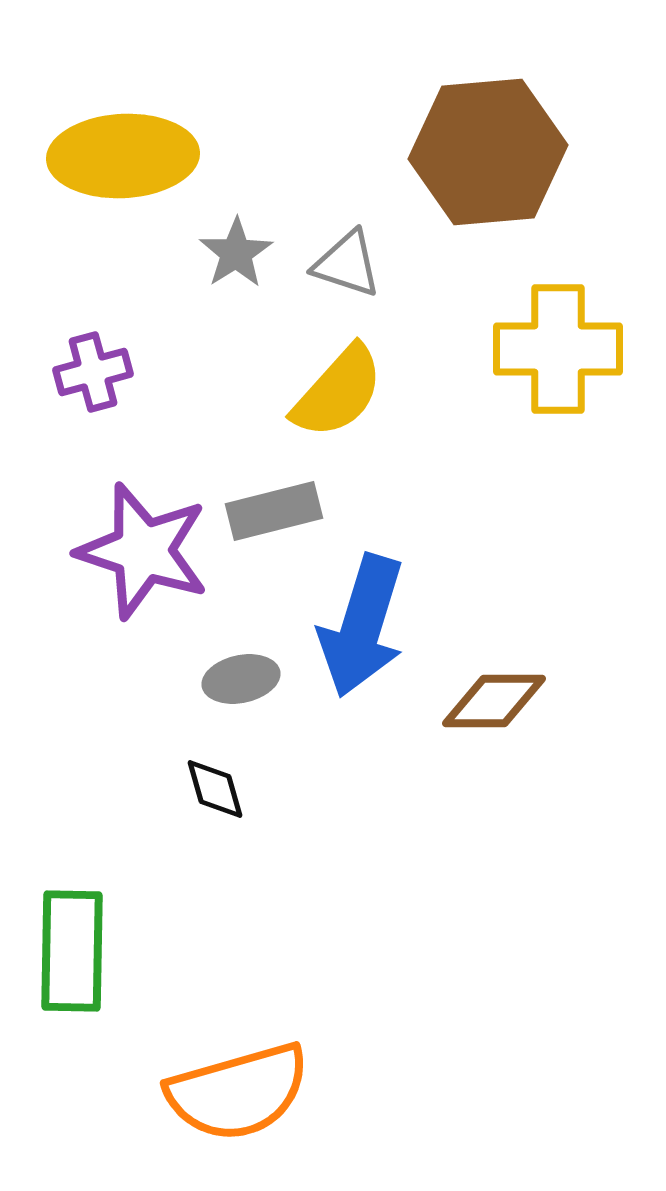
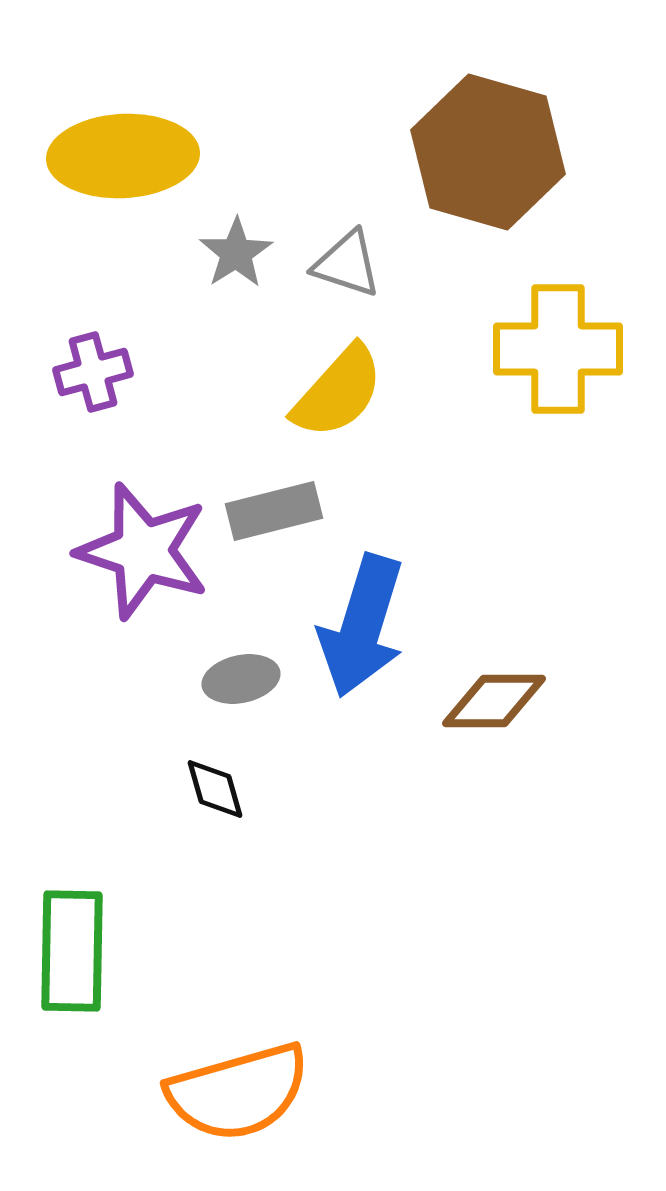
brown hexagon: rotated 21 degrees clockwise
